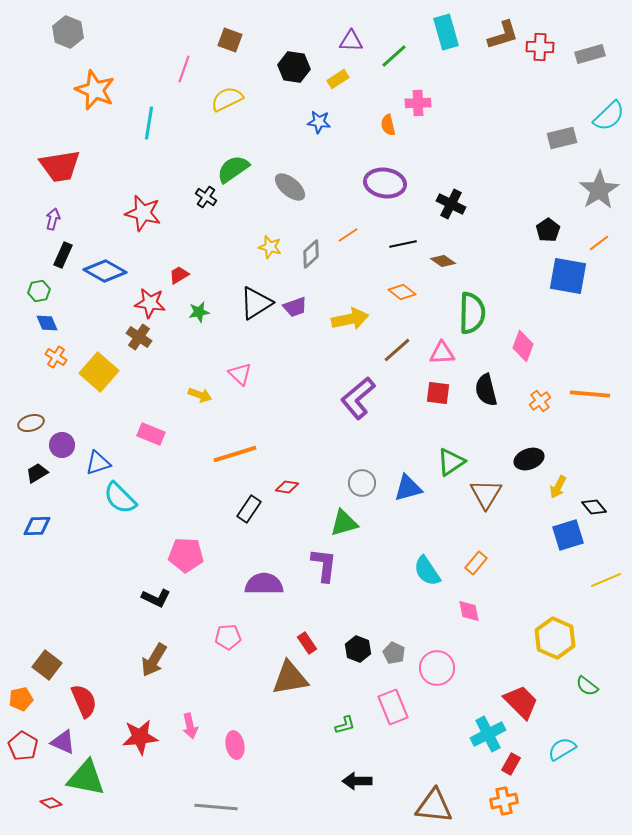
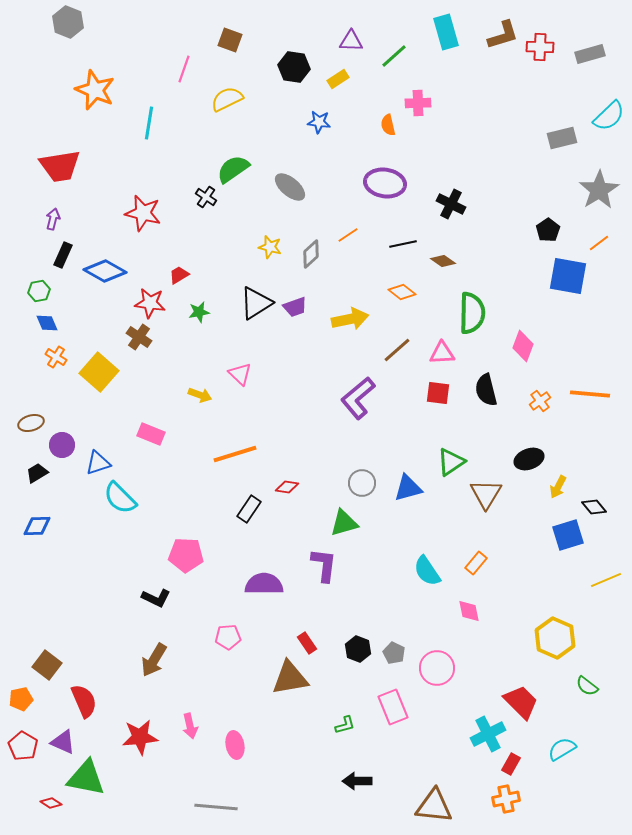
gray hexagon at (68, 32): moved 10 px up
orange cross at (504, 801): moved 2 px right, 2 px up
